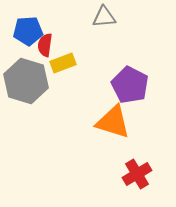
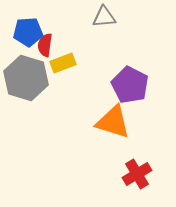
blue pentagon: moved 1 px down
gray hexagon: moved 3 px up
